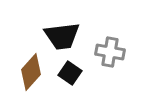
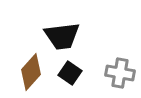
gray cross: moved 10 px right, 21 px down
